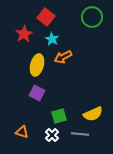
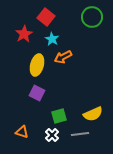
gray line: rotated 12 degrees counterclockwise
